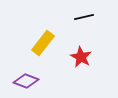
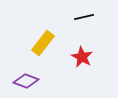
red star: moved 1 px right
